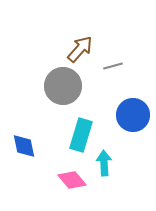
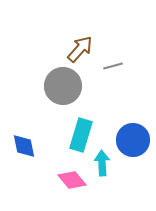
blue circle: moved 25 px down
cyan arrow: moved 2 px left
